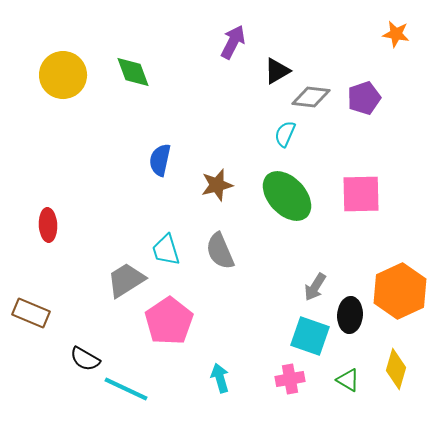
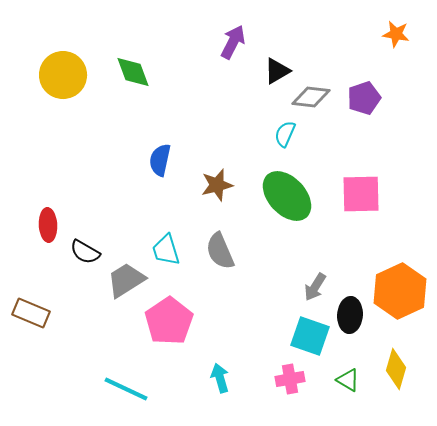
black semicircle: moved 107 px up
